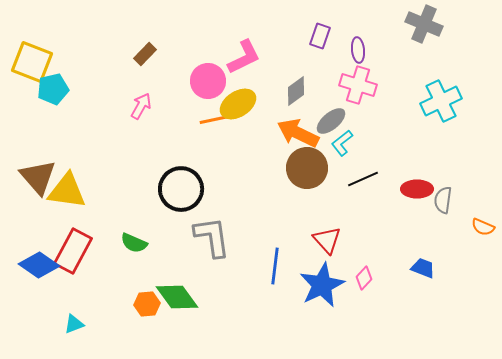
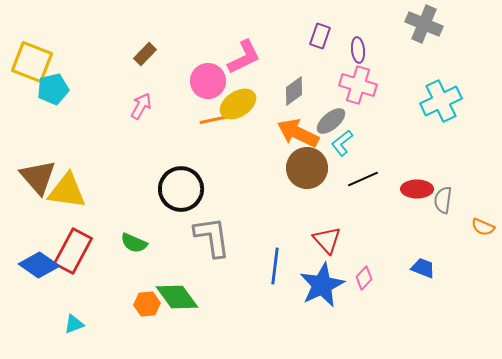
gray diamond: moved 2 px left
